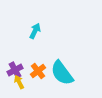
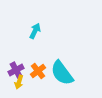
purple cross: moved 1 px right
yellow arrow: rotated 136 degrees counterclockwise
